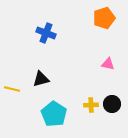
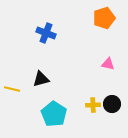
yellow cross: moved 2 px right
